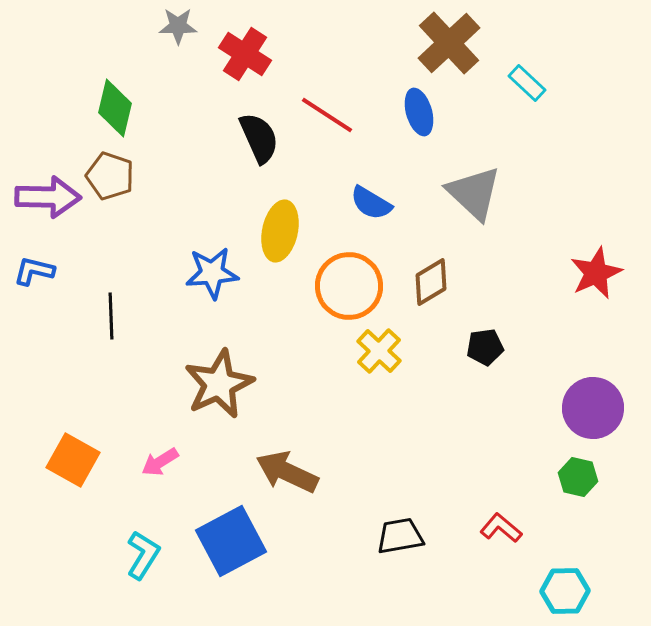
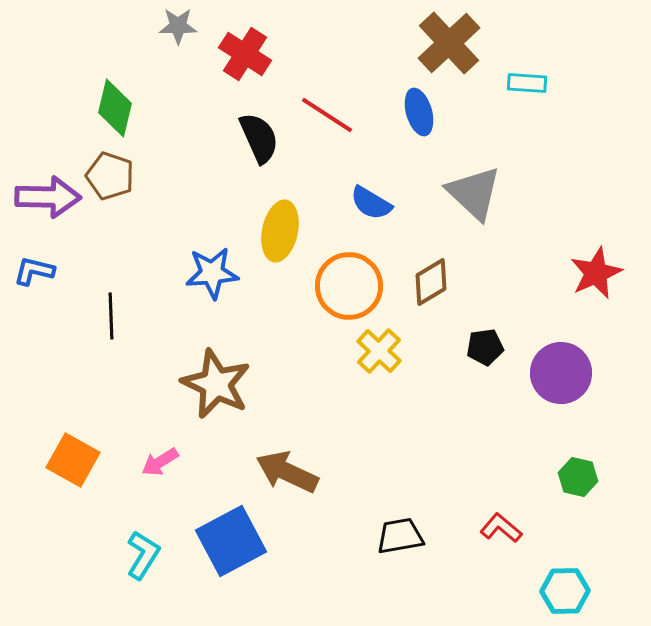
cyan rectangle: rotated 39 degrees counterclockwise
brown star: moved 3 px left; rotated 22 degrees counterclockwise
purple circle: moved 32 px left, 35 px up
